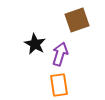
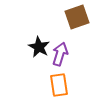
brown square: moved 3 px up
black star: moved 4 px right, 3 px down
